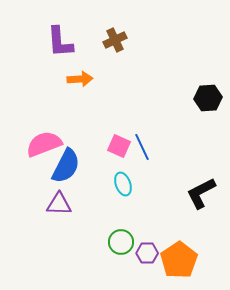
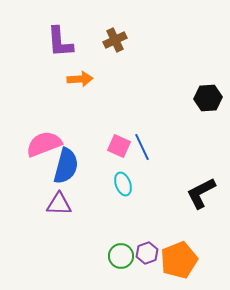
blue semicircle: rotated 12 degrees counterclockwise
green circle: moved 14 px down
purple hexagon: rotated 20 degrees counterclockwise
orange pentagon: rotated 12 degrees clockwise
